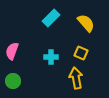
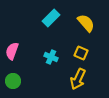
cyan cross: rotated 24 degrees clockwise
yellow arrow: moved 2 px right, 1 px down; rotated 145 degrees counterclockwise
